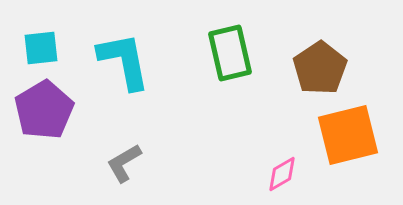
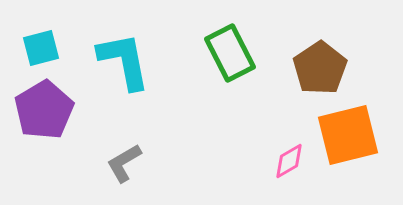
cyan square: rotated 9 degrees counterclockwise
green rectangle: rotated 14 degrees counterclockwise
pink diamond: moved 7 px right, 13 px up
